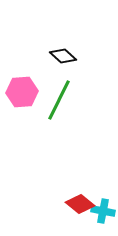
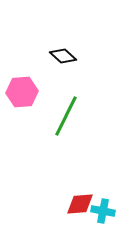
green line: moved 7 px right, 16 px down
red diamond: rotated 44 degrees counterclockwise
